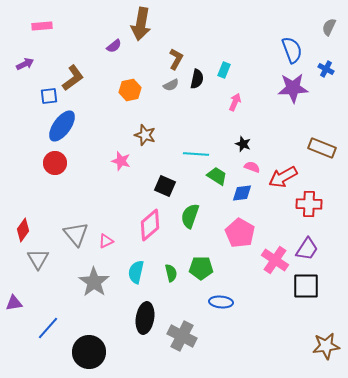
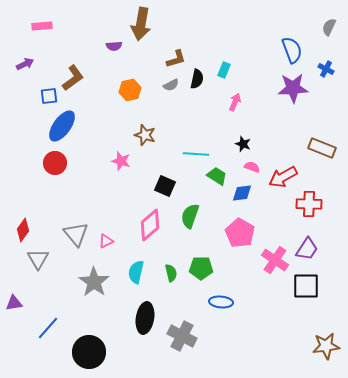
purple semicircle at (114, 46): rotated 35 degrees clockwise
brown L-shape at (176, 59): rotated 45 degrees clockwise
